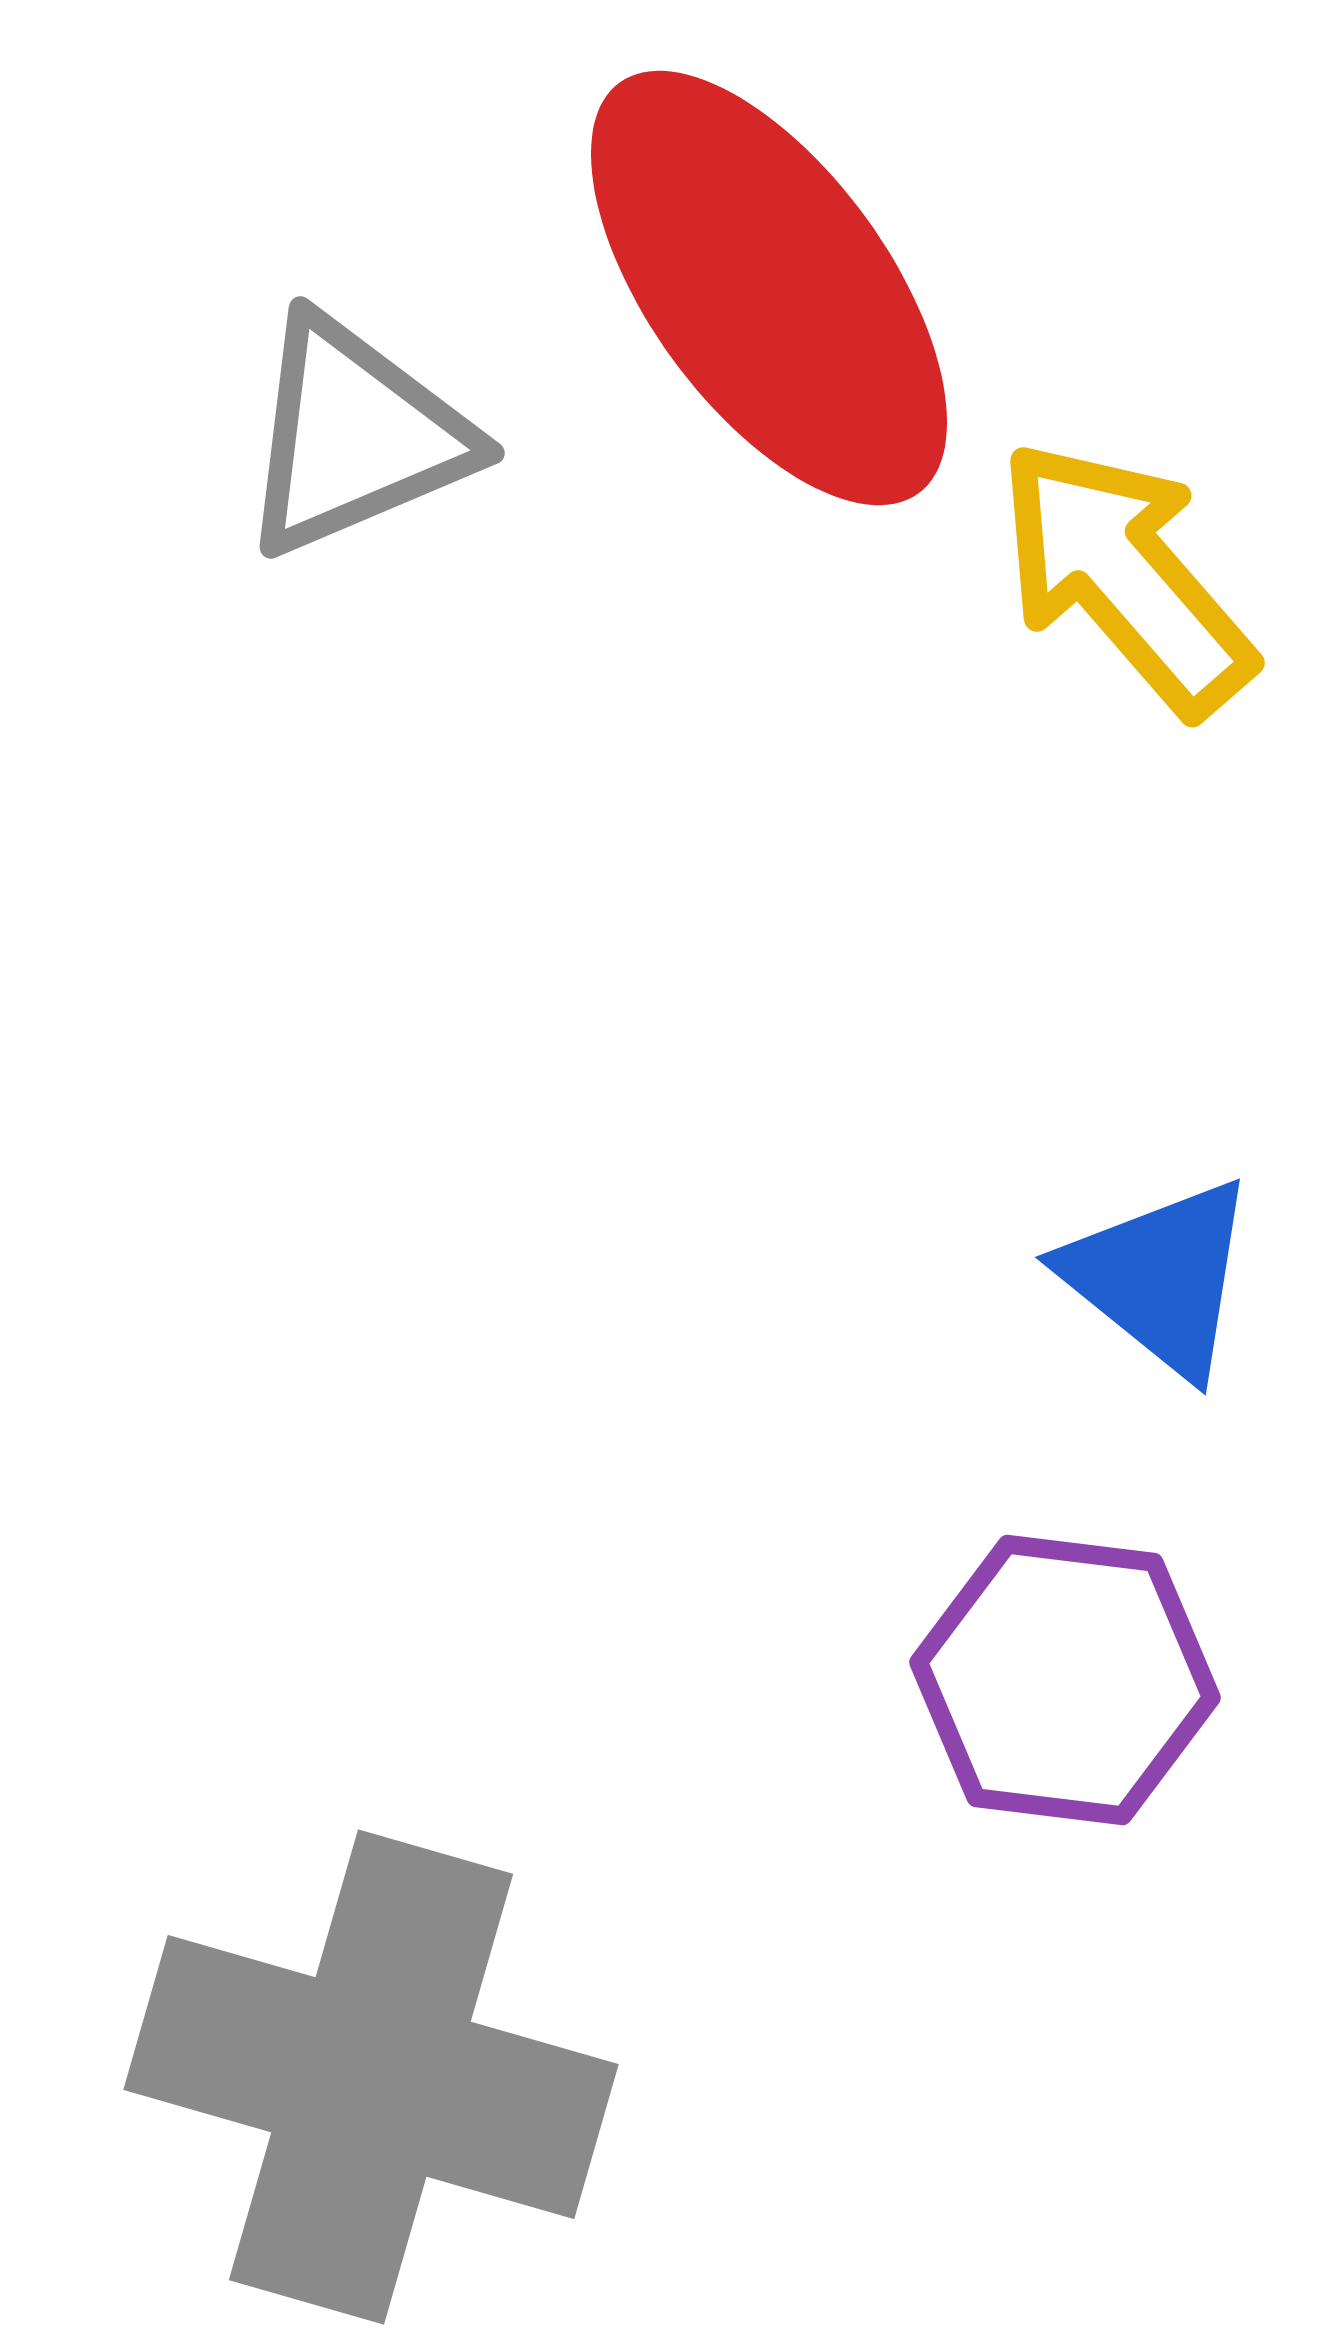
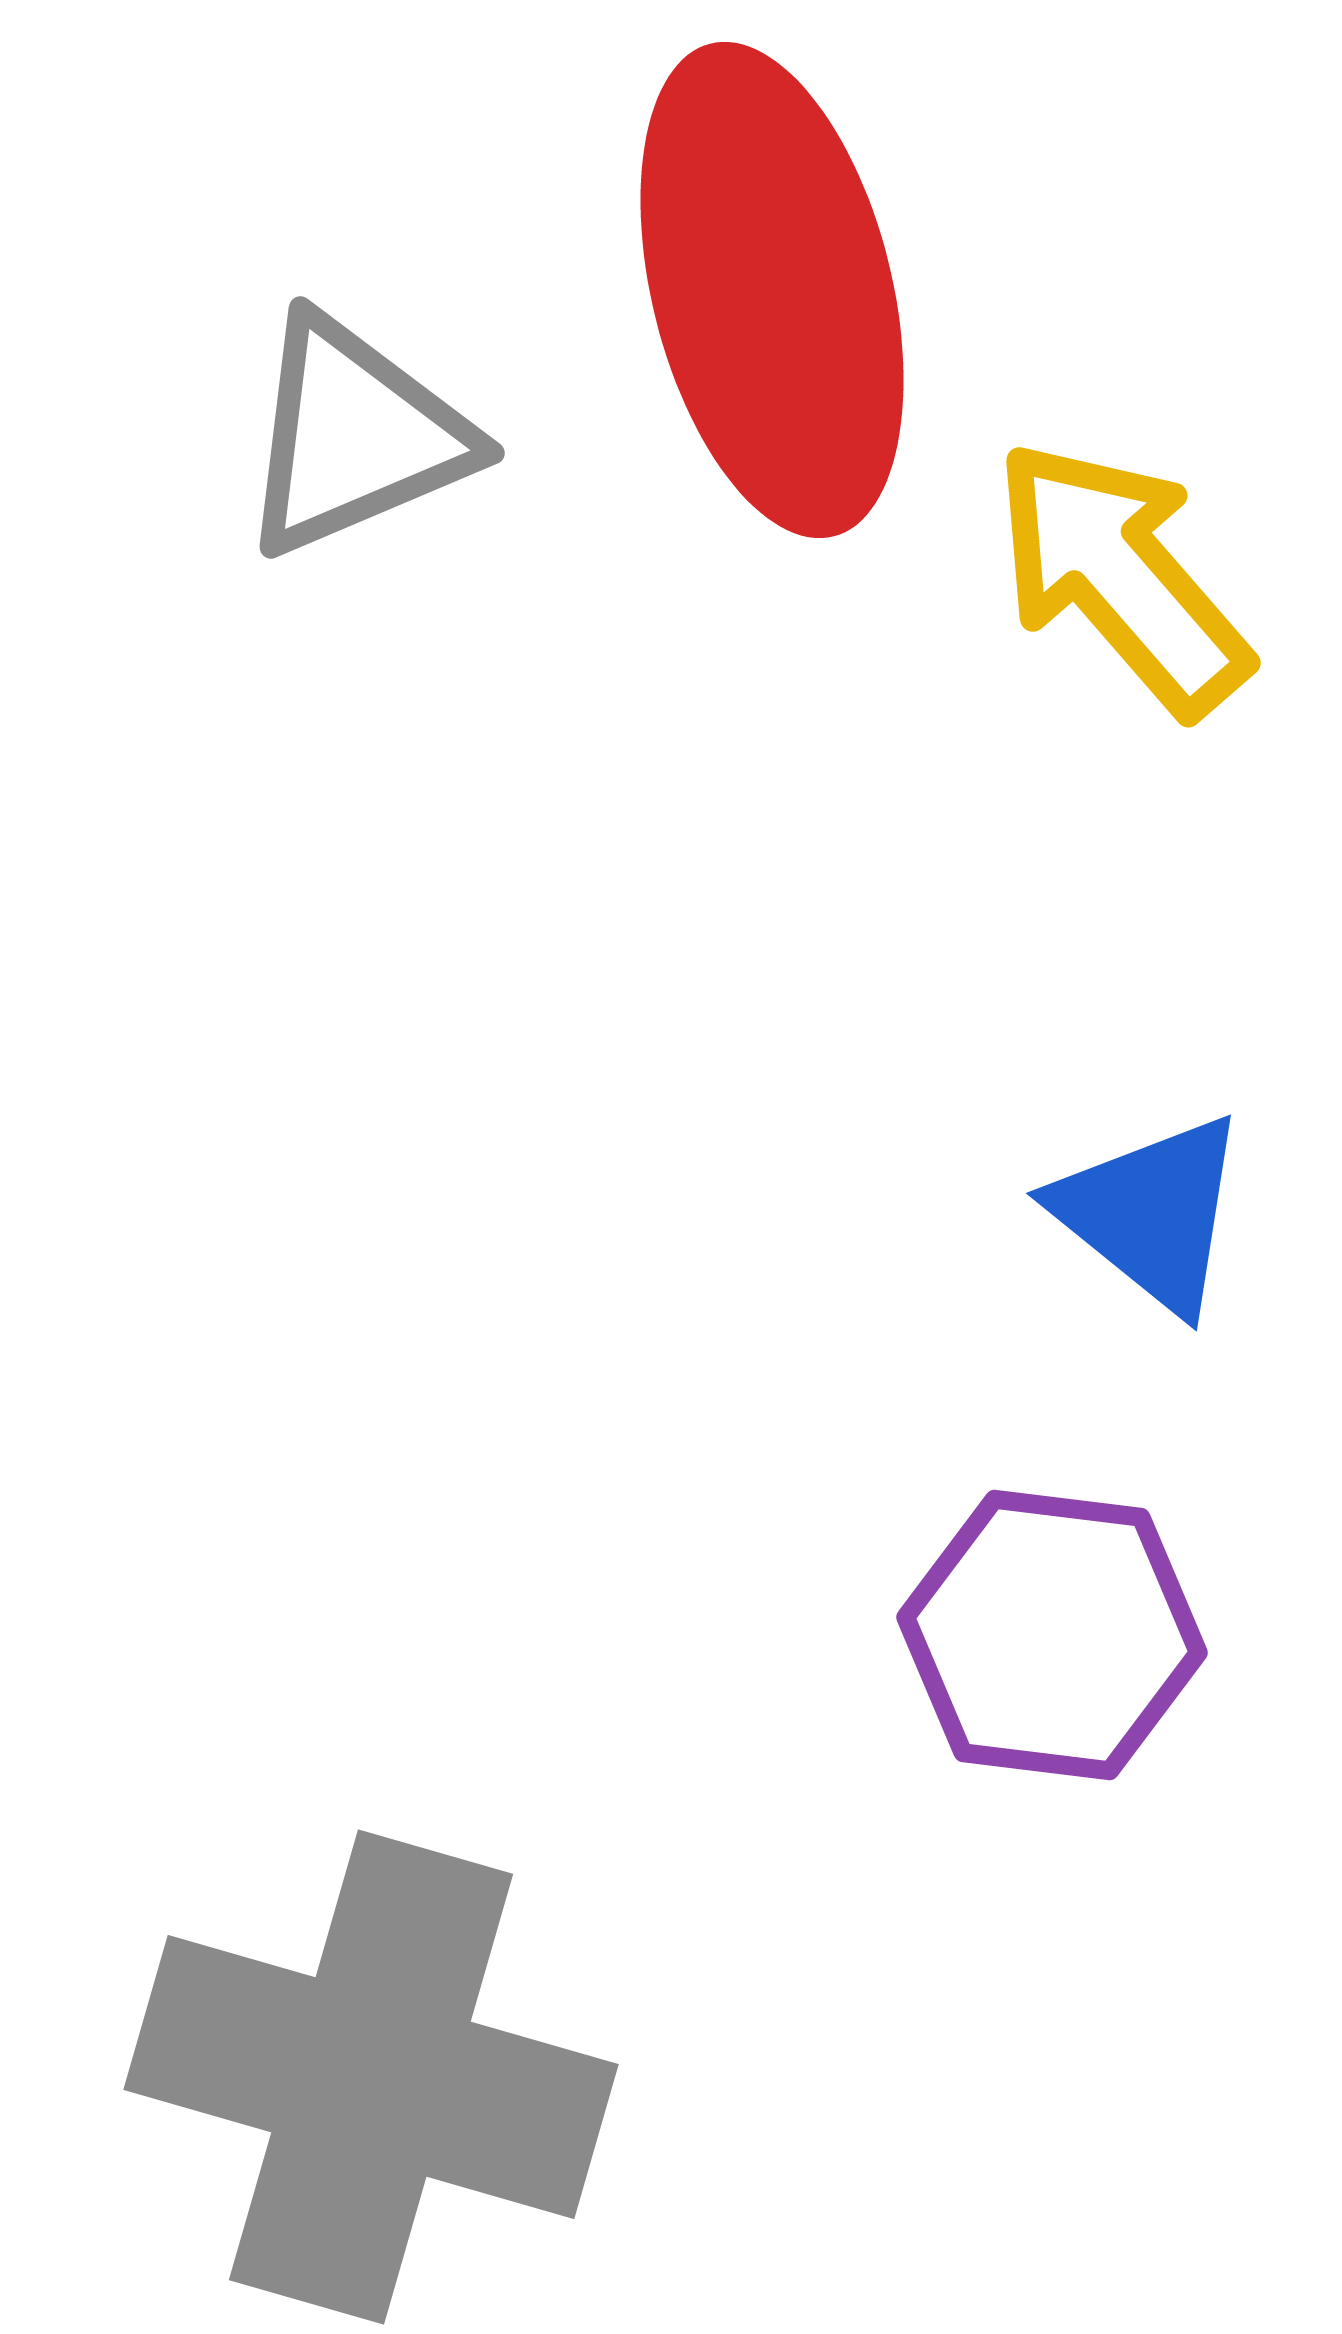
red ellipse: moved 3 px right, 2 px down; rotated 22 degrees clockwise
yellow arrow: moved 4 px left
blue triangle: moved 9 px left, 64 px up
purple hexagon: moved 13 px left, 45 px up
